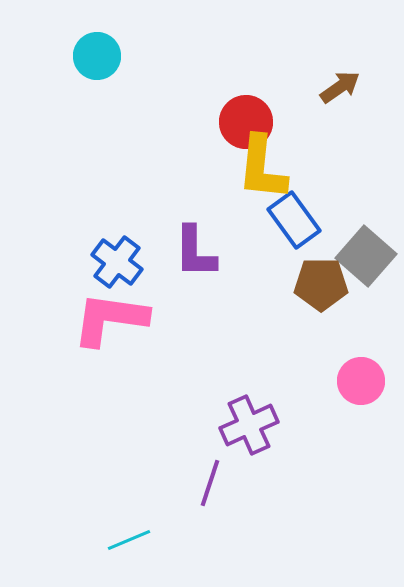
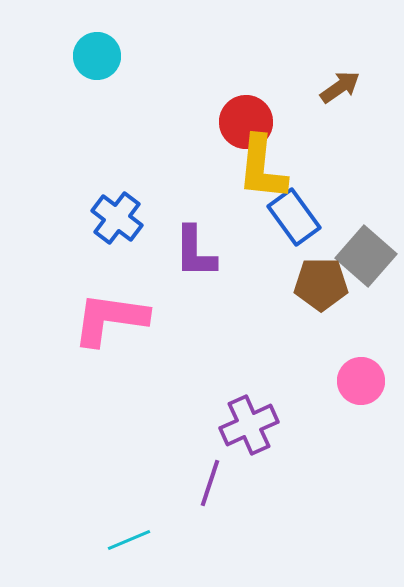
blue rectangle: moved 3 px up
blue cross: moved 44 px up
